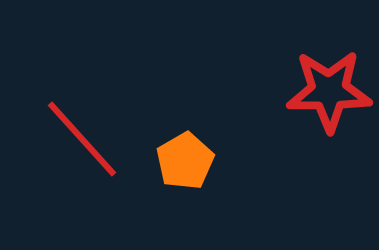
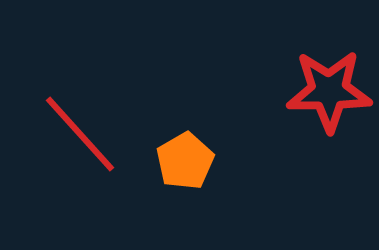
red line: moved 2 px left, 5 px up
